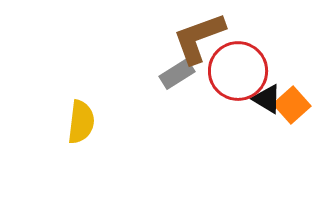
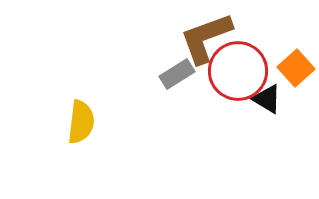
brown L-shape: moved 7 px right
orange square: moved 4 px right, 37 px up
